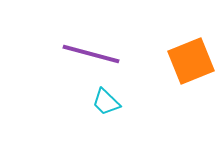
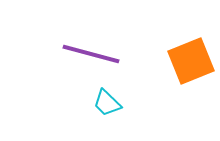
cyan trapezoid: moved 1 px right, 1 px down
